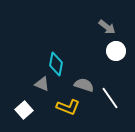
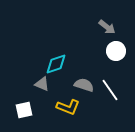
cyan diamond: rotated 60 degrees clockwise
white line: moved 8 px up
white square: rotated 30 degrees clockwise
